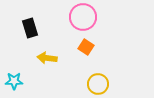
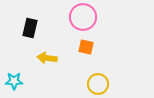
black rectangle: rotated 30 degrees clockwise
orange square: rotated 21 degrees counterclockwise
